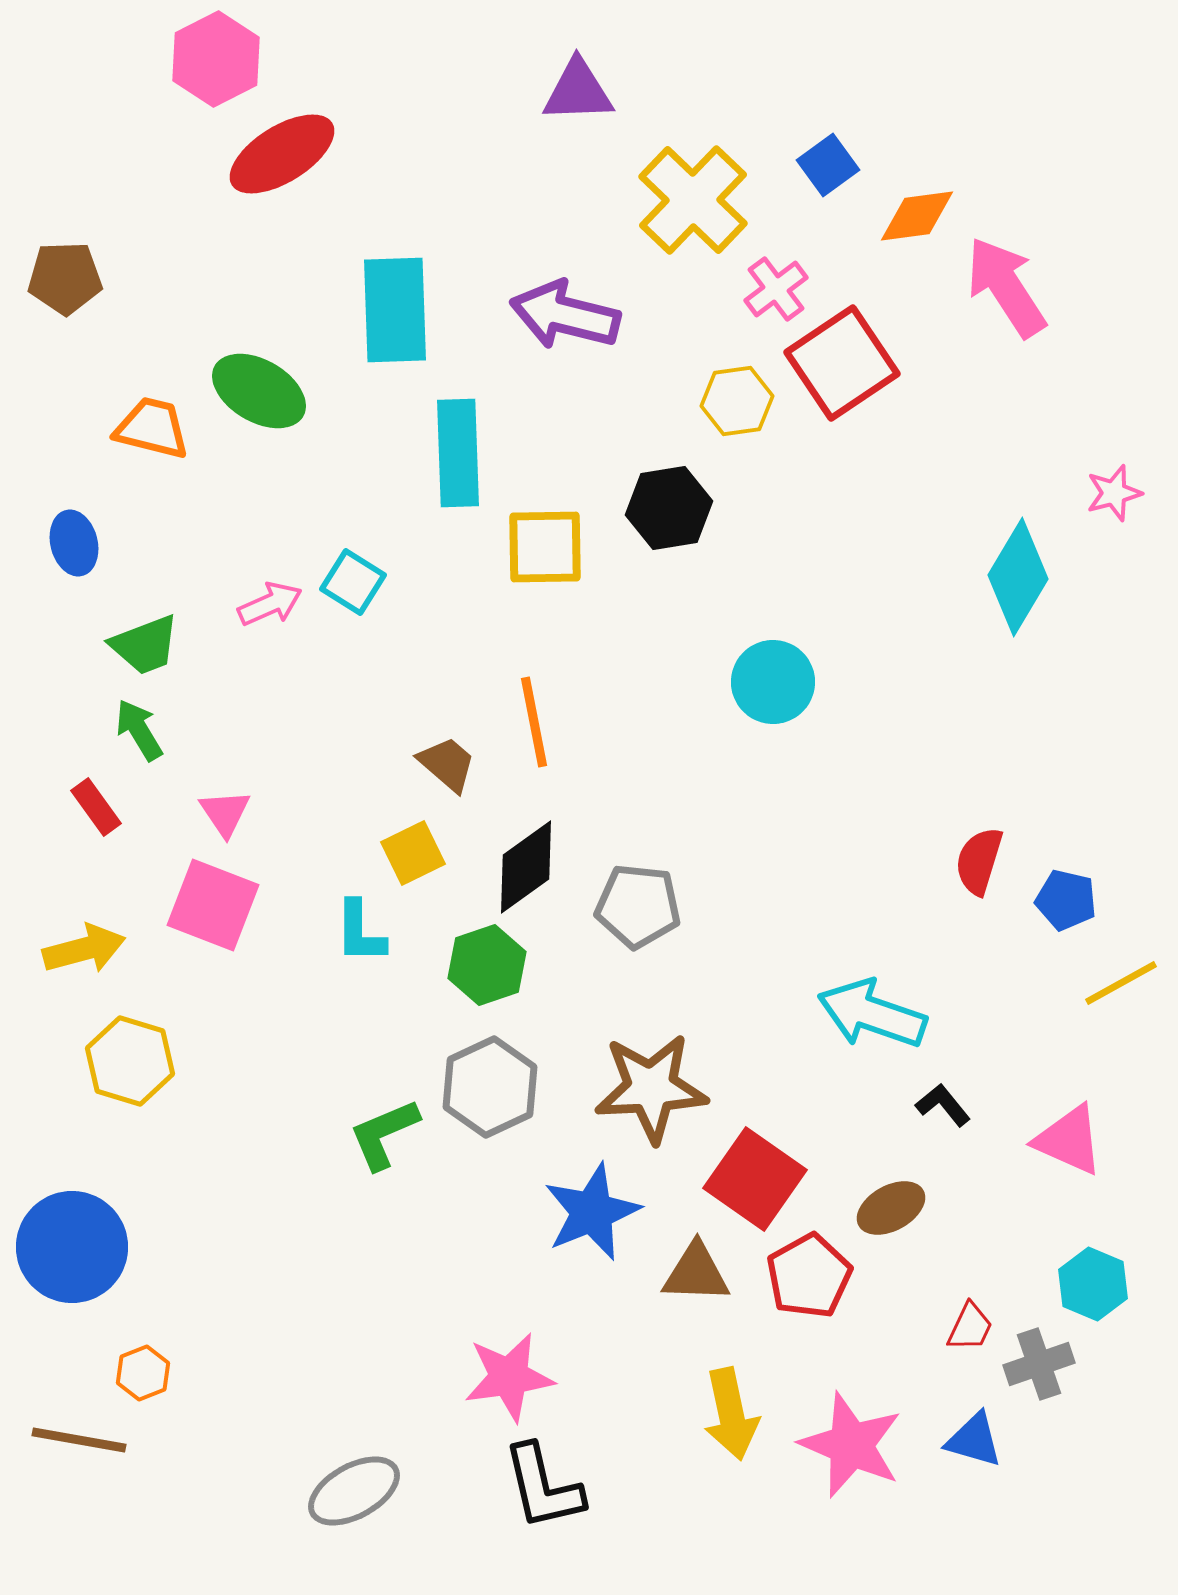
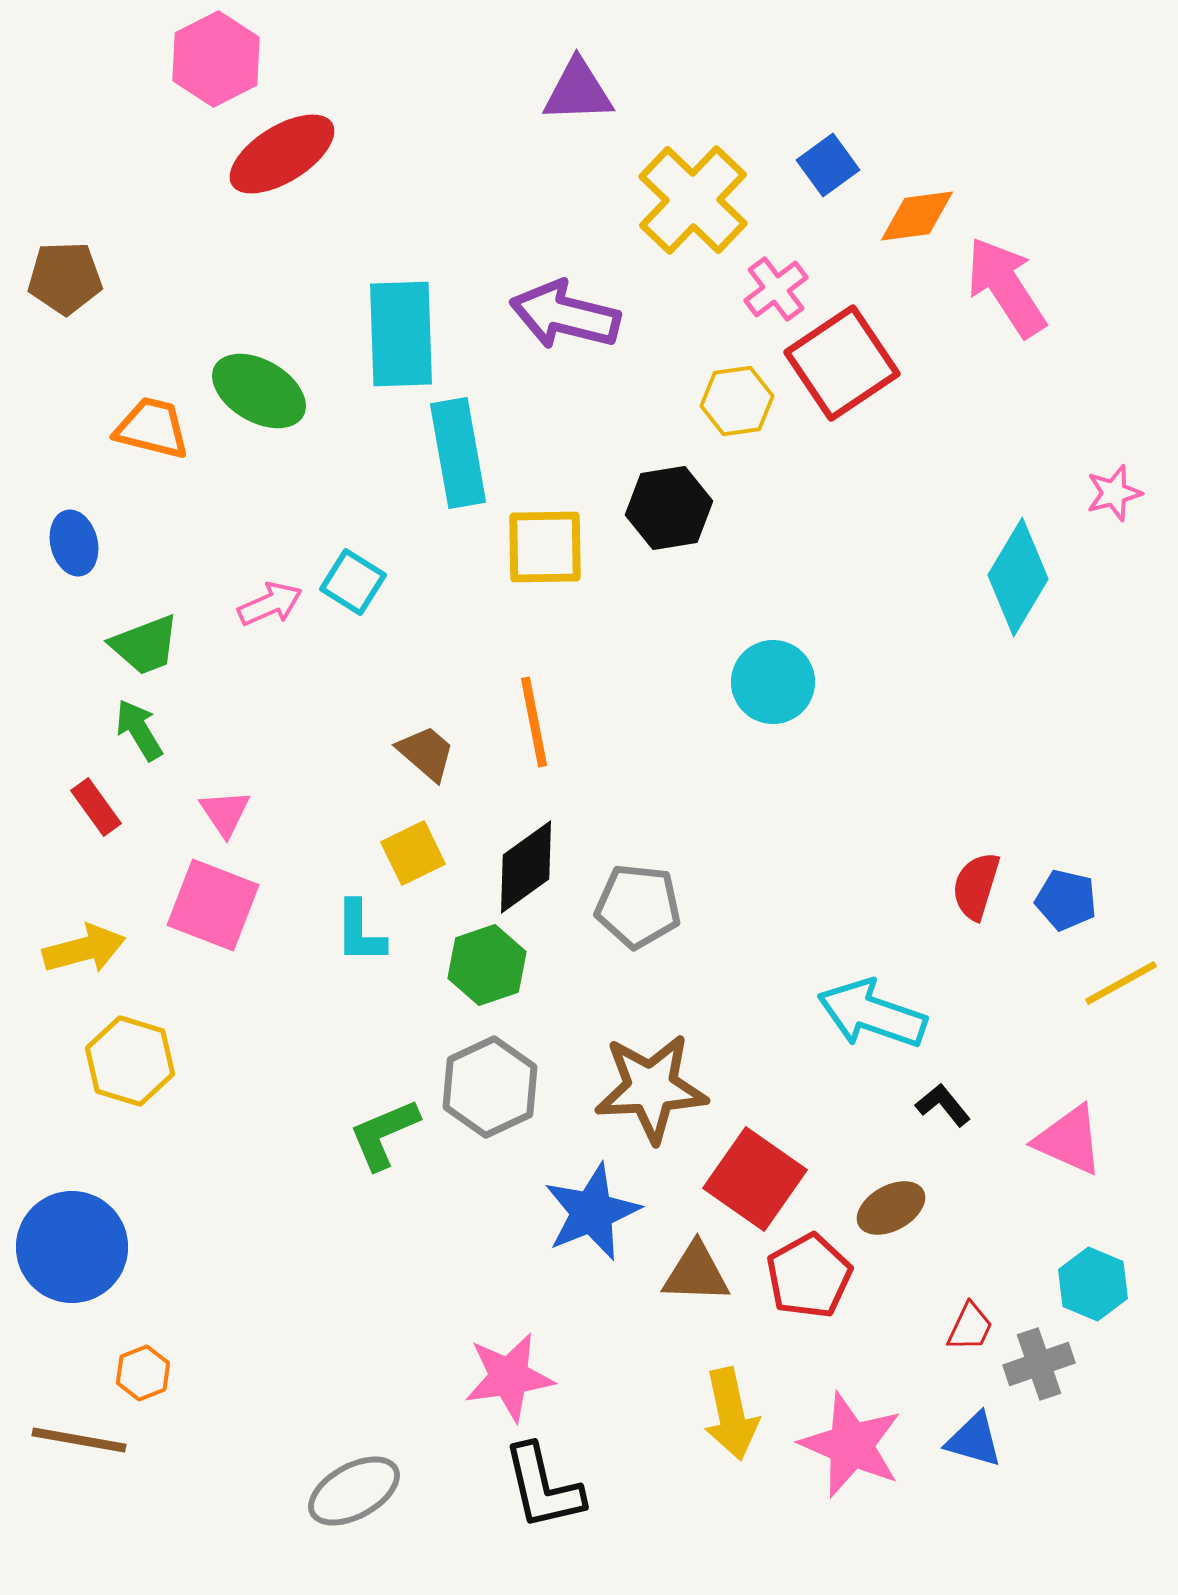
cyan rectangle at (395, 310): moved 6 px right, 24 px down
cyan rectangle at (458, 453): rotated 8 degrees counterclockwise
brown trapezoid at (447, 764): moved 21 px left, 11 px up
red semicircle at (979, 861): moved 3 px left, 25 px down
